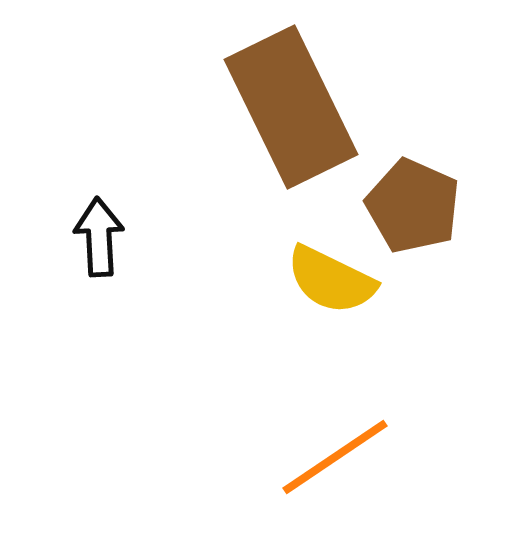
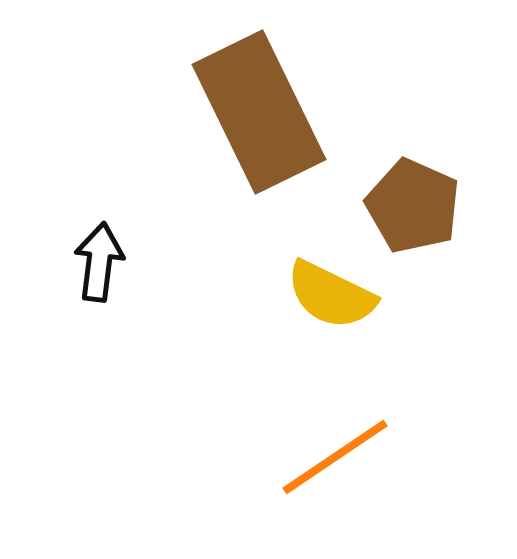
brown rectangle: moved 32 px left, 5 px down
black arrow: moved 25 px down; rotated 10 degrees clockwise
yellow semicircle: moved 15 px down
